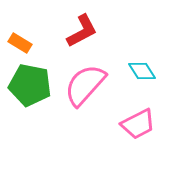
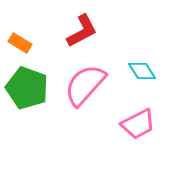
green pentagon: moved 3 px left, 3 px down; rotated 9 degrees clockwise
